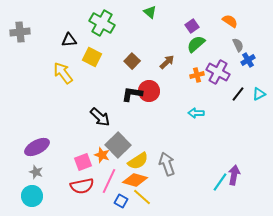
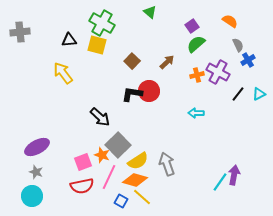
yellow square: moved 5 px right, 12 px up; rotated 12 degrees counterclockwise
pink line: moved 4 px up
